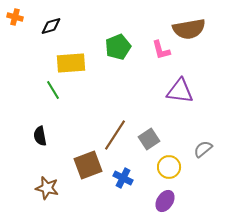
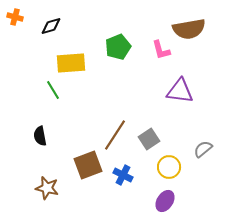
blue cross: moved 3 px up
